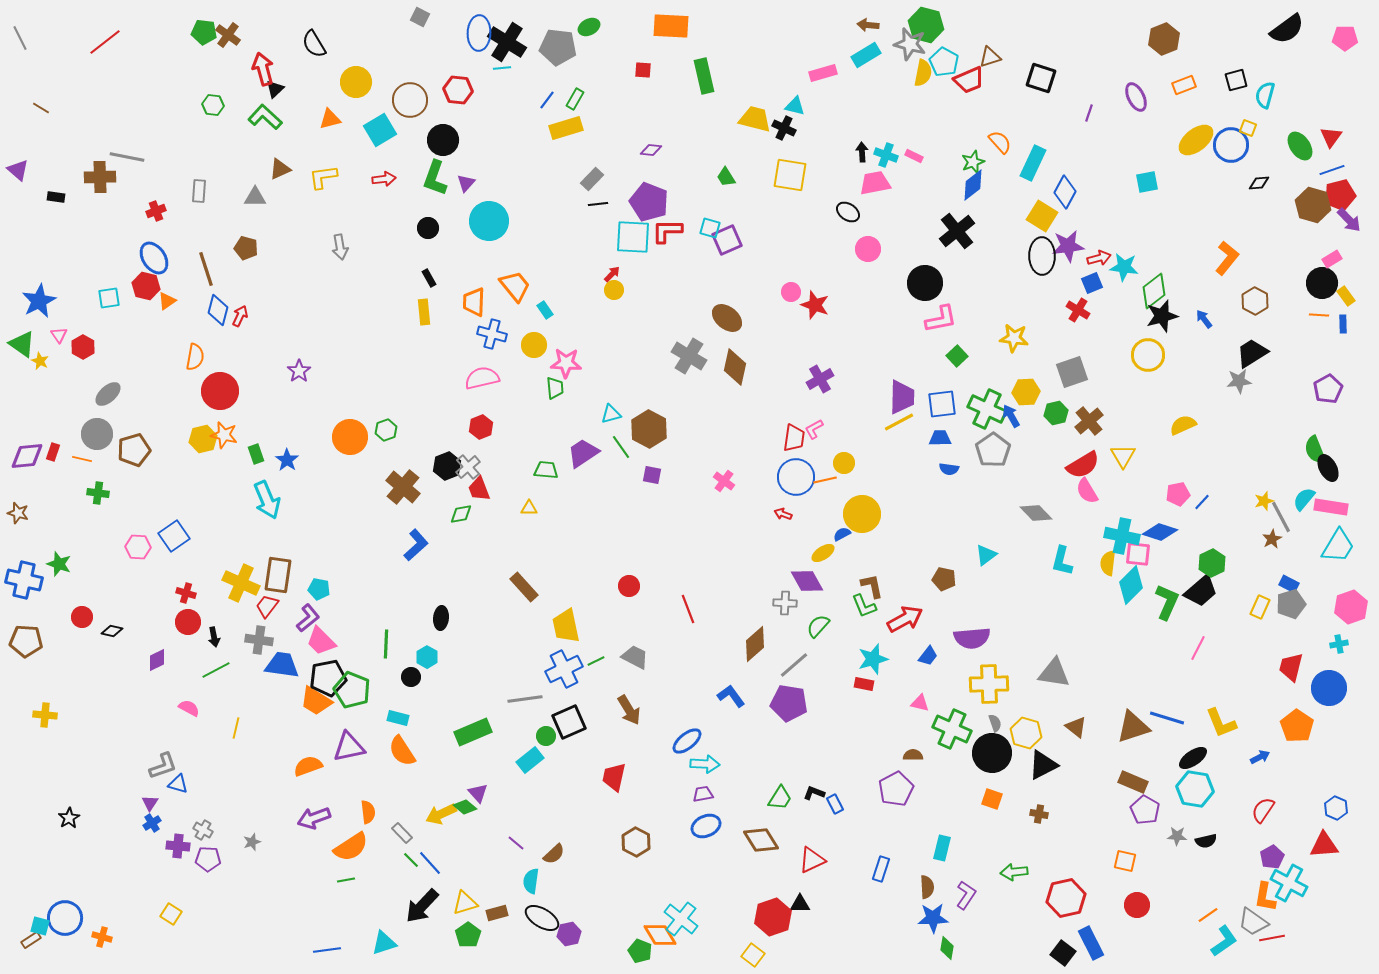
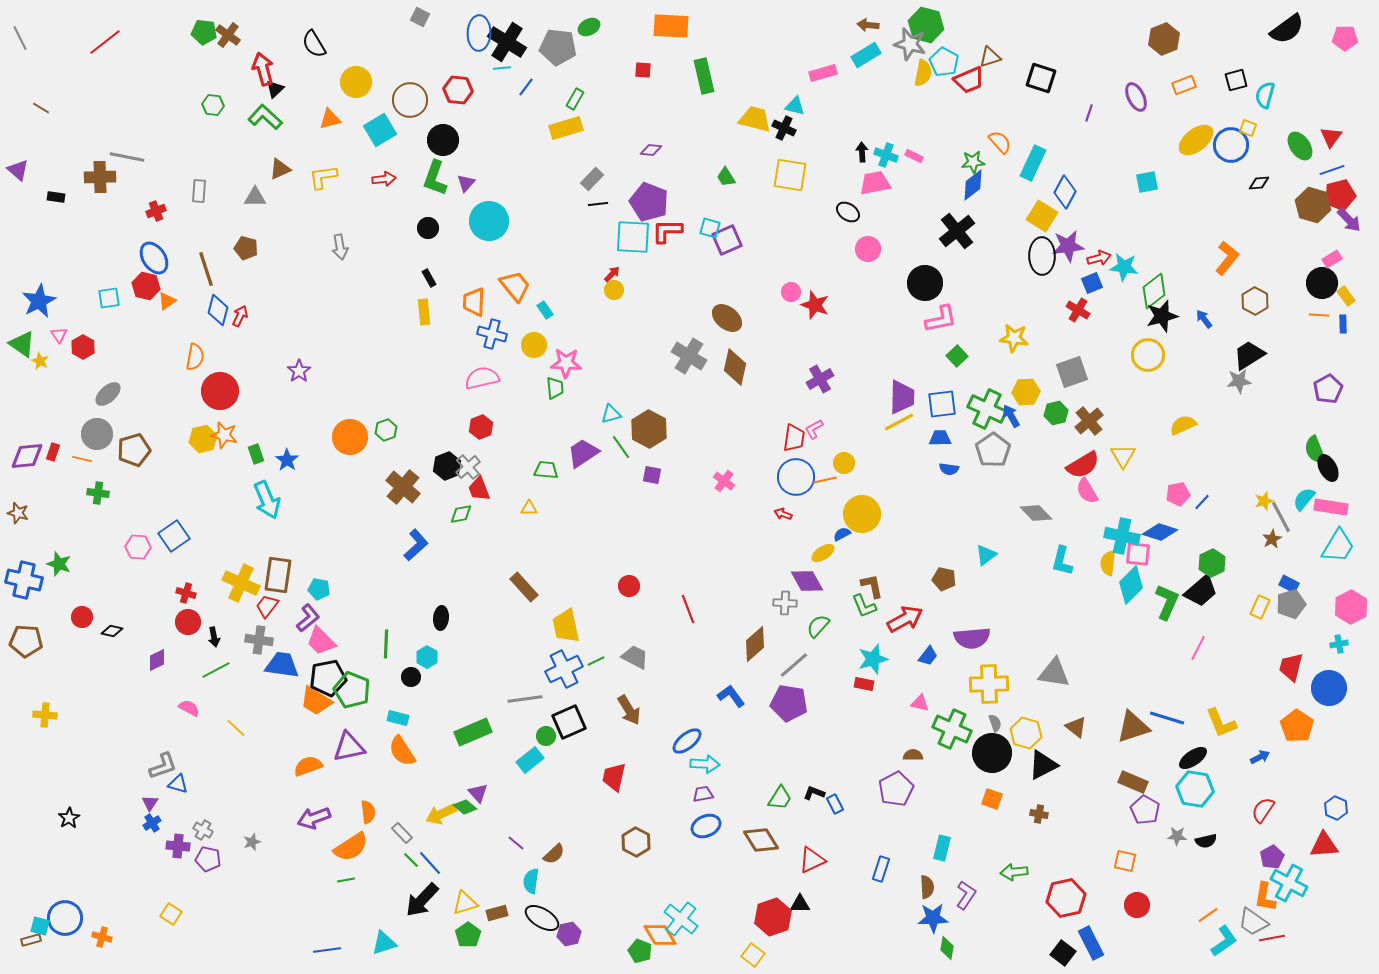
blue line at (547, 100): moved 21 px left, 13 px up
green star at (973, 162): rotated 15 degrees clockwise
black trapezoid at (1252, 353): moved 3 px left, 2 px down
pink hexagon at (1351, 607): rotated 8 degrees counterclockwise
yellow line at (236, 728): rotated 60 degrees counterclockwise
purple pentagon at (208, 859): rotated 10 degrees clockwise
black arrow at (422, 906): moved 6 px up
brown rectangle at (31, 940): rotated 18 degrees clockwise
